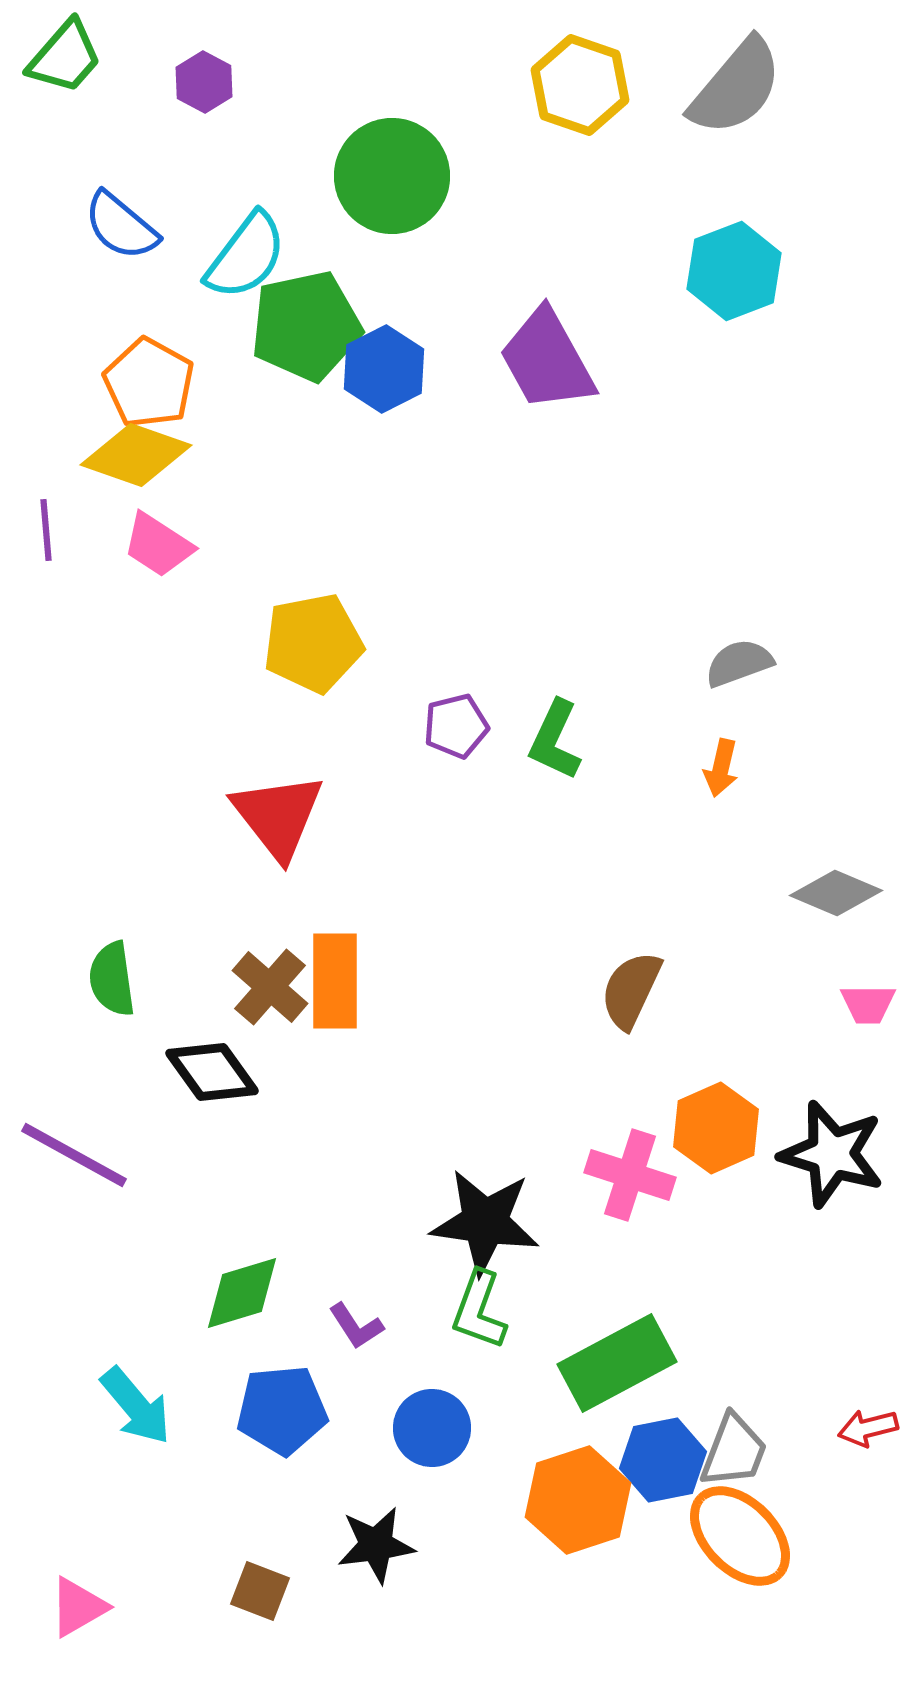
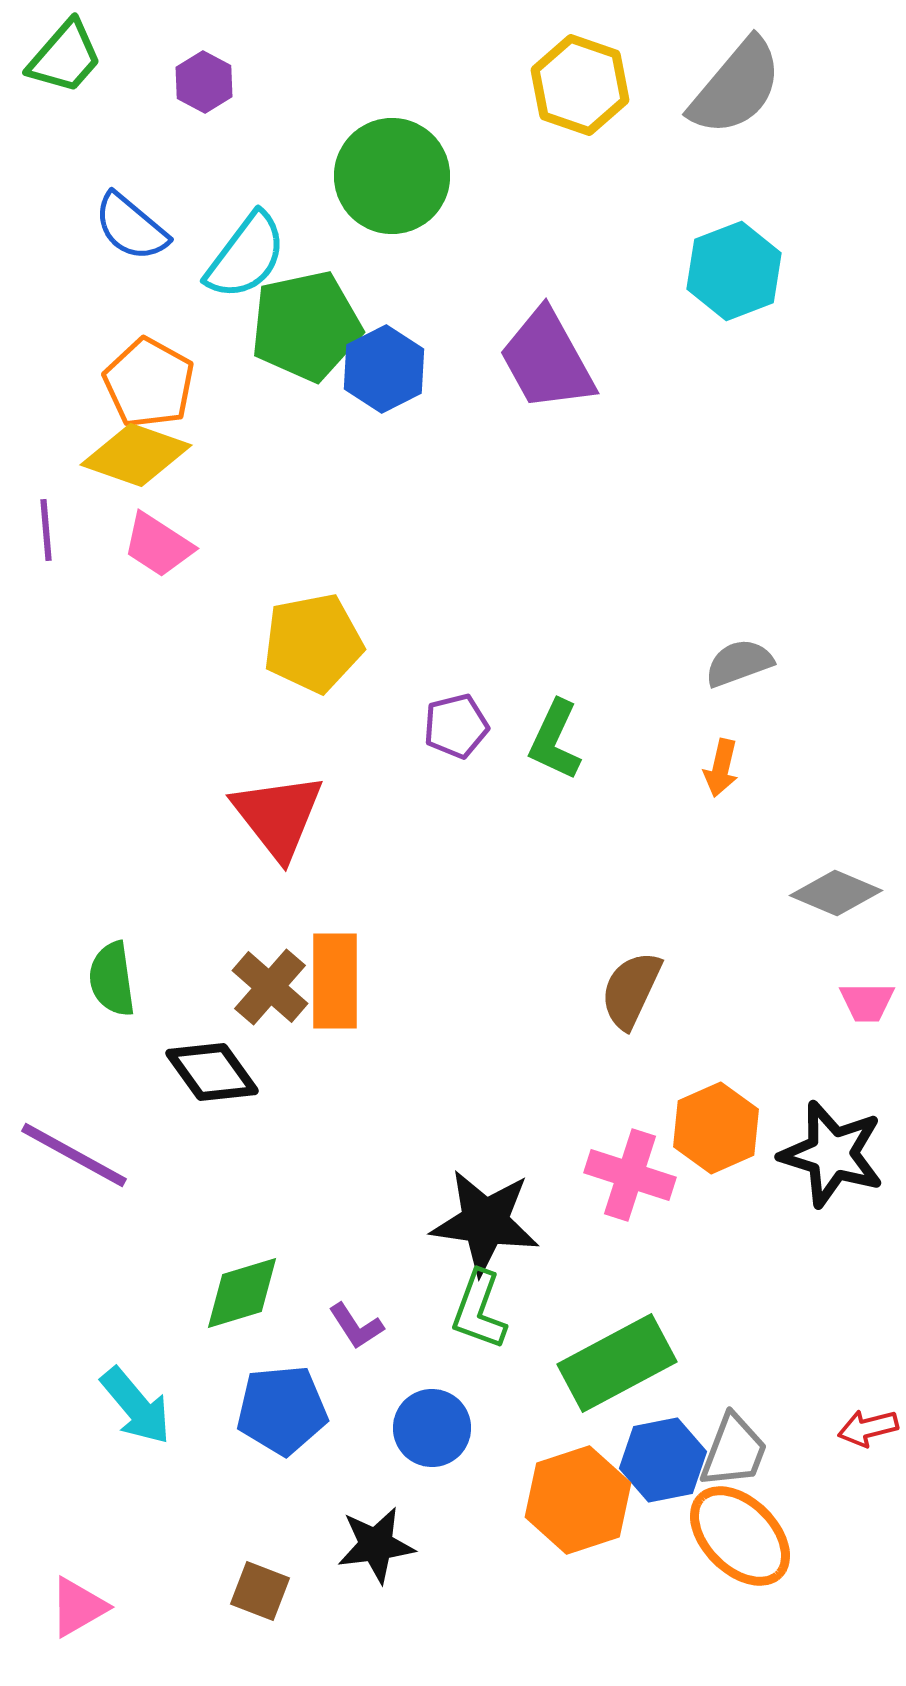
blue semicircle at (121, 226): moved 10 px right, 1 px down
pink trapezoid at (868, 1004): moved 1 px left, 2 px up
